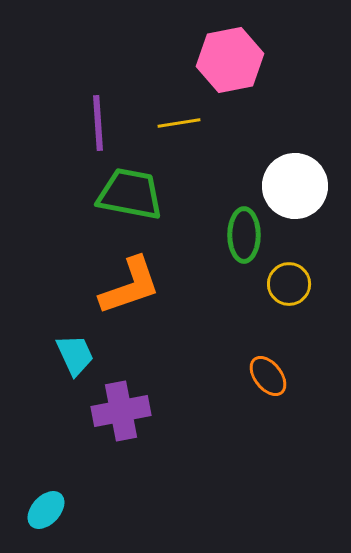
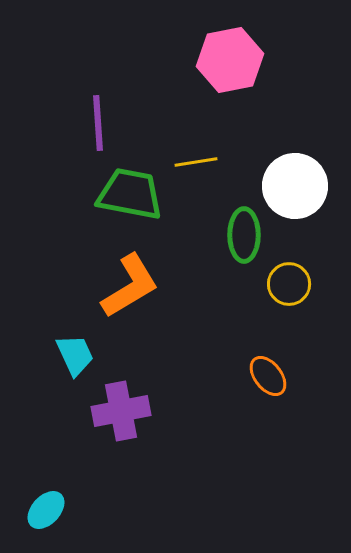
yellow line: moved 17 px right, 39 px down
orange L-shape: rotated 12 degrees counterclockwise
